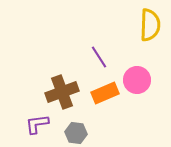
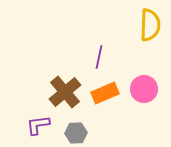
purple line: rotated 45 degrees clockwise
pink circle: moved 7 px right, 9 px down
brown cross: moved 3 px right; rotated 20 degrees counterclockwise
purple L-shape: moved 1 px right, 1 px down
gray hexagon: rotated 10 degrees counterclockwise
